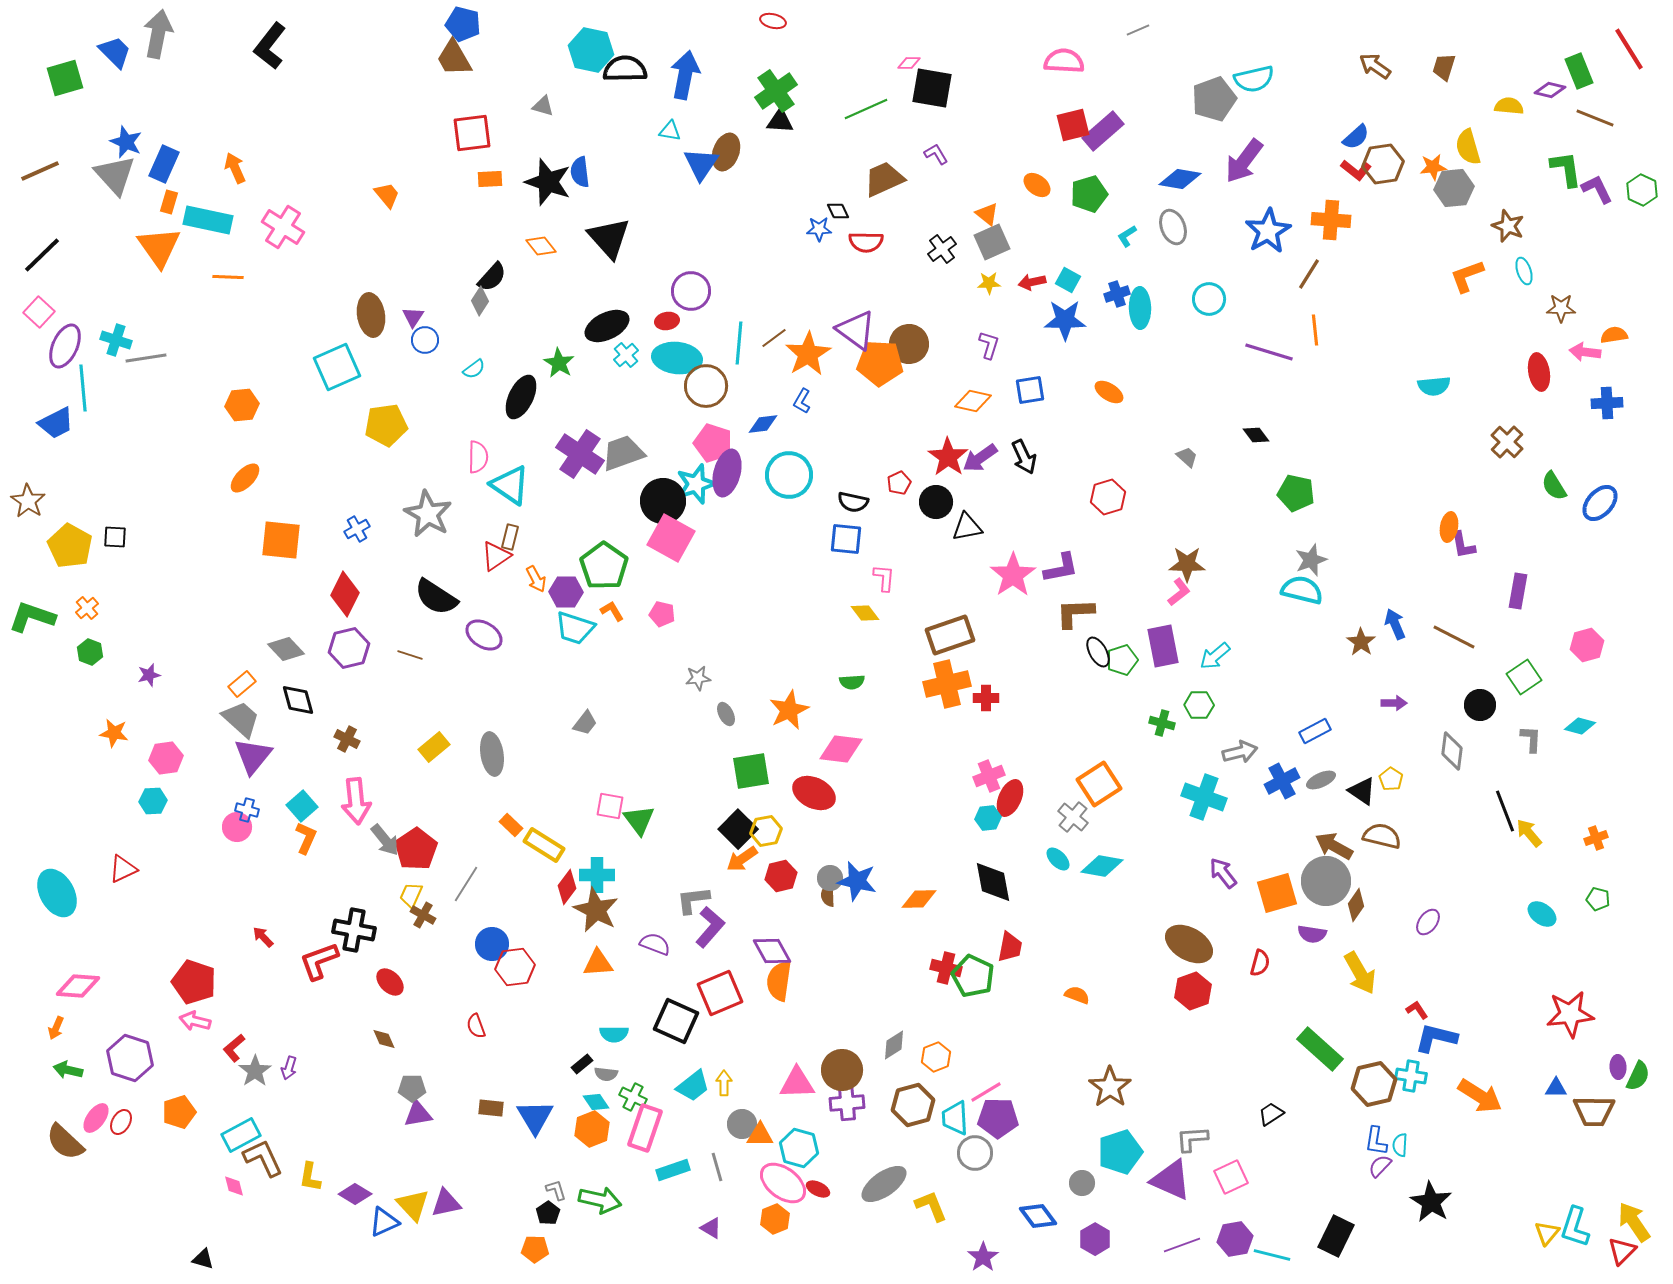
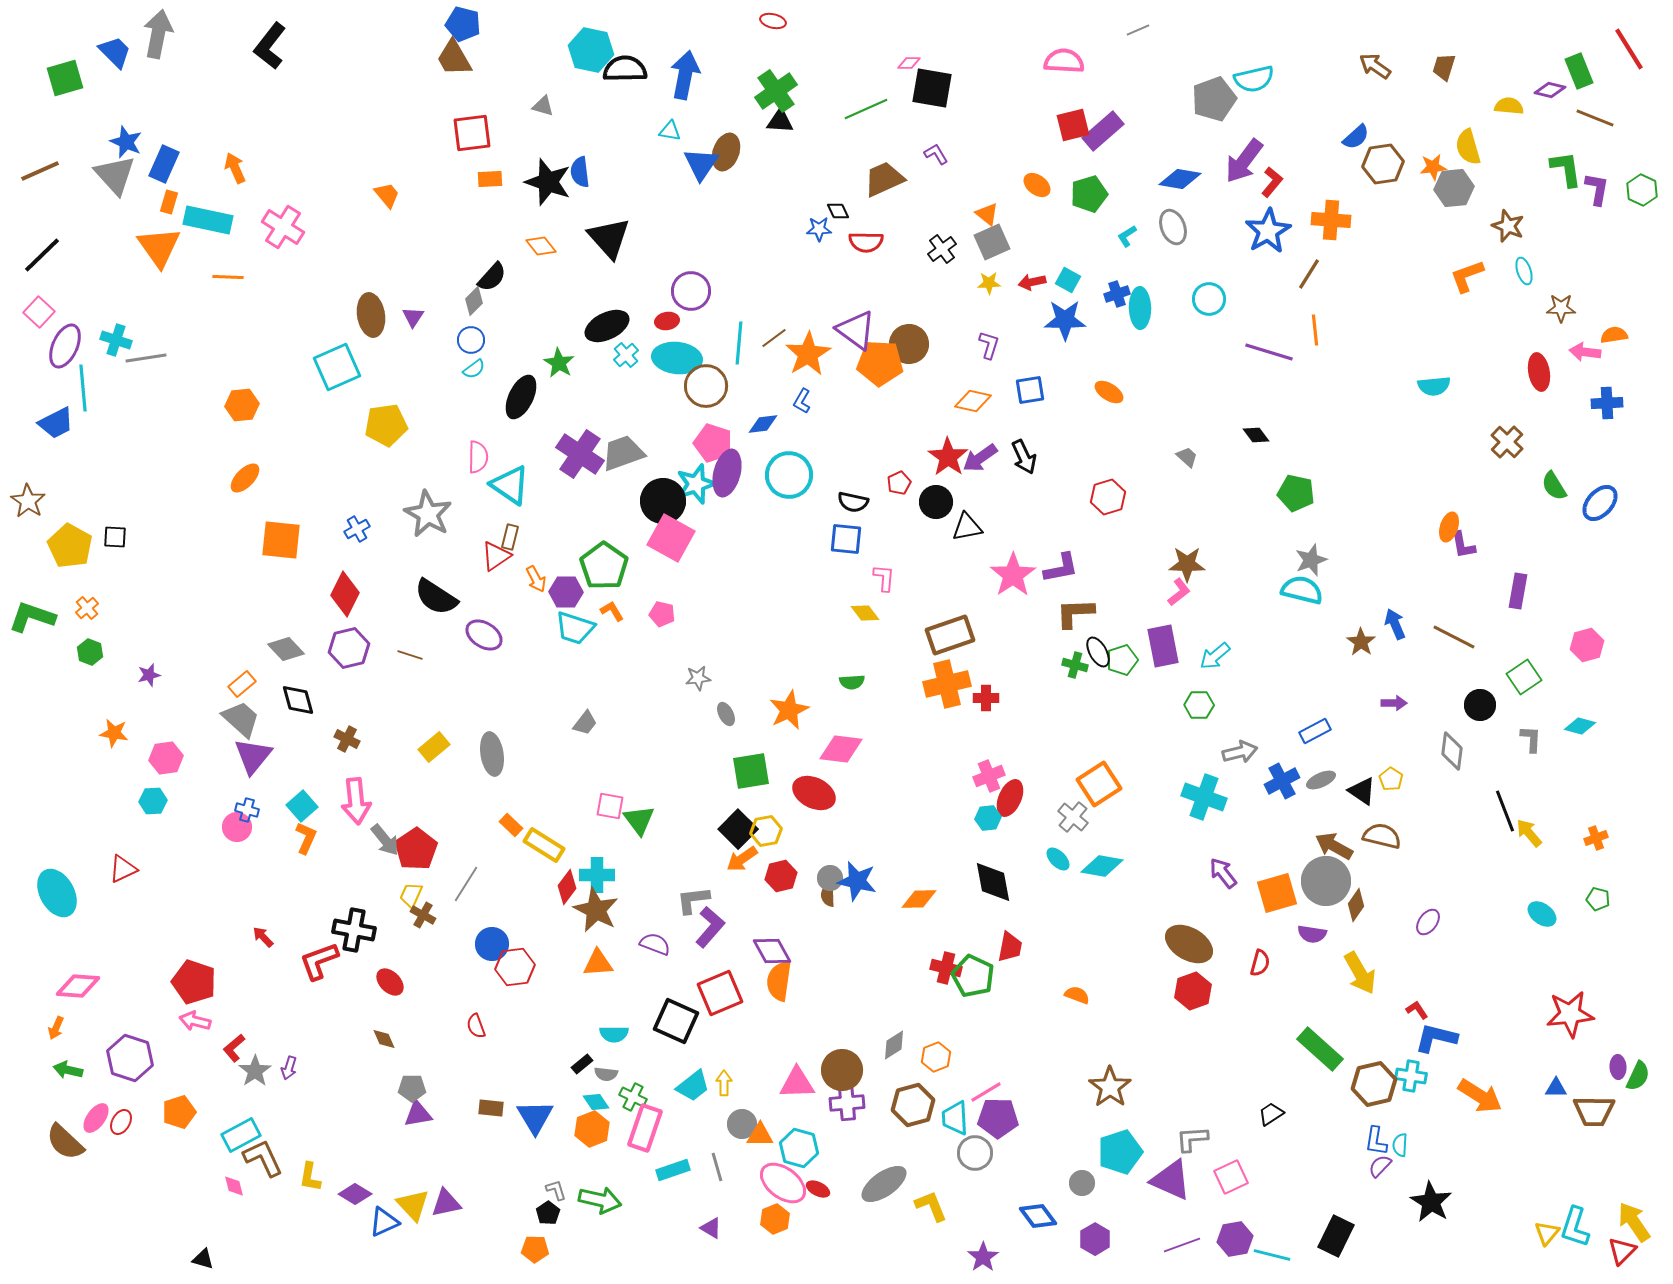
red L-shape at (1356, 170): moved 84 px left, 12 px down; rotated 88 degrees counterclockwise
purple L-shape at (1597, 189): rotated 36 degrees clockwise
gray diamond at (480, 301): moved 6 px left; rotated 12 degrees clockwise
blue circle at (425, 340): moved 46 px right
orange ellipse at (1449, 527): rotated 8 degrees clockwise
green cross at (1162, 723): moved 87 px left, 58 px up
